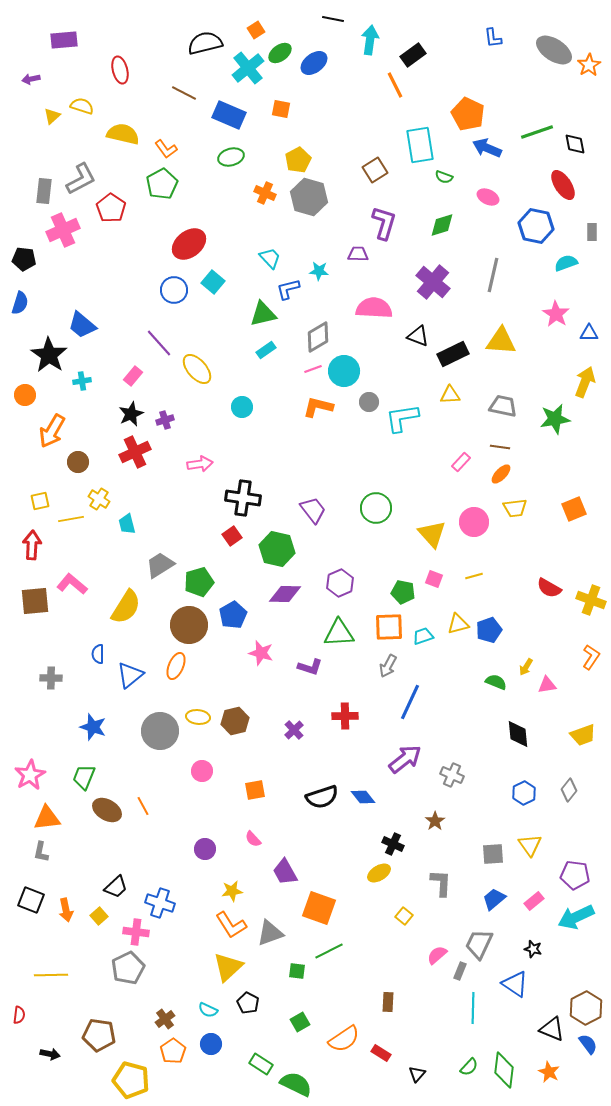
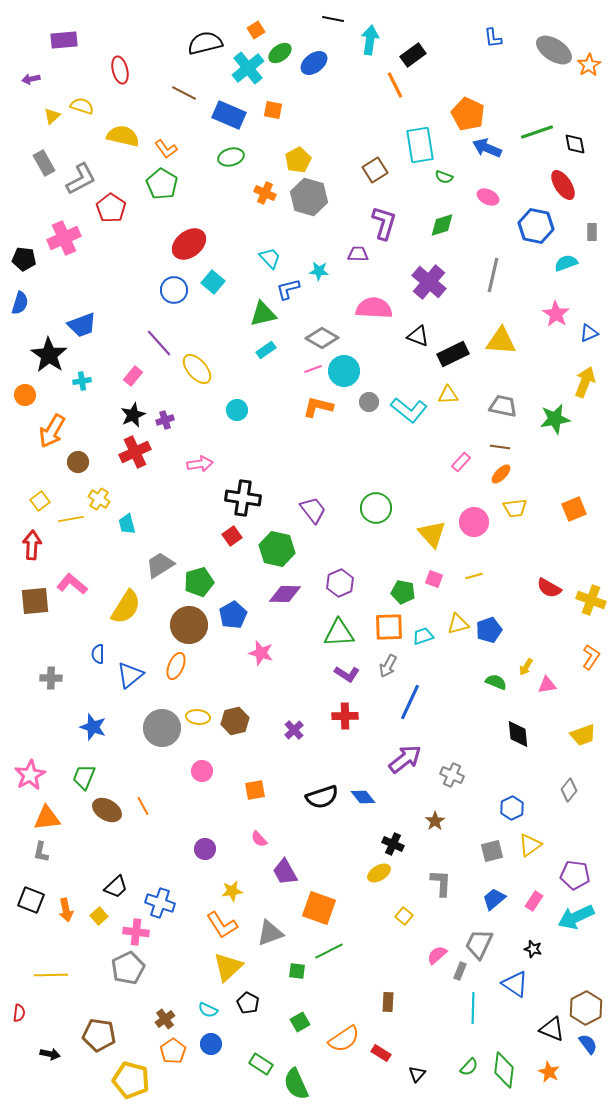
orange square at (281, 109): moved 8 px left, 1 px down
yellow semicircle at (123, 134): moved 2 px down
green pentagon at (162, 184): rotated 12 degrees counterclockwise
gray rectangle at (44, 191): moved 28 px up; rotated 35 degrees counterclockwise
pink cross at (63, 230): moved 1 px right, 8 px down
purple cross at (433, 282): moved 4 px left
blue trapezoid at (82, 325): rotated 60 degrees counterclockwise
blue triangle at (589, 333): rotated 24 degrees counterclockwise
gray diamond at (318, 337): moved 4 px right, 1 px down; rotated 60 degrees clockwise
yellow triangle at (450, 395): moved 2 px left
cyan circle at (242, 407): moved 5 px left, 3 px down
black star at (131, 414): moved 2 px right, 1 px down
cyan L-shape at (402, 418): moved 7 px right, 8 px up; rotated 132 degrees counterclockwise
yellow square at (40, 501): rotated 24 degrees counterclockwise
purple L-shape at (310, 667): moved 37 px right, 7 px down; rotated 15 degrees clockwise
gray circle at (160, 731): moved 2 px right, 3 px up
blue hexagon at (524, 793): moved 12 px left, 15 px down
pink semicircle at (253, 839): moved 6 px right
yellow triangle at (530, 845): rotated 30 degrees clockwise
gray square at (493, 854): moved 1 px left, 3 px up; rotated 10 degrees counterclockwise
pink rectangle at (534, 901): rotated 18 degrees counterclockwise
orange L-shape at (231, 925): moved 9 px left
red semicircle at (19, 1015): moved 2 px up
green semicircle at (296, 1084): rotated 140 degrees counterclockwise
